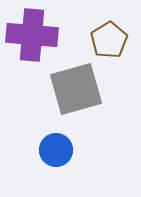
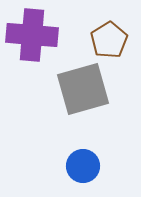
gray square: moved 7 px right
blue circle: moved 27 px right, 16 px down
